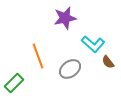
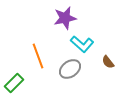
cyan L-shape: moved 11 px left
